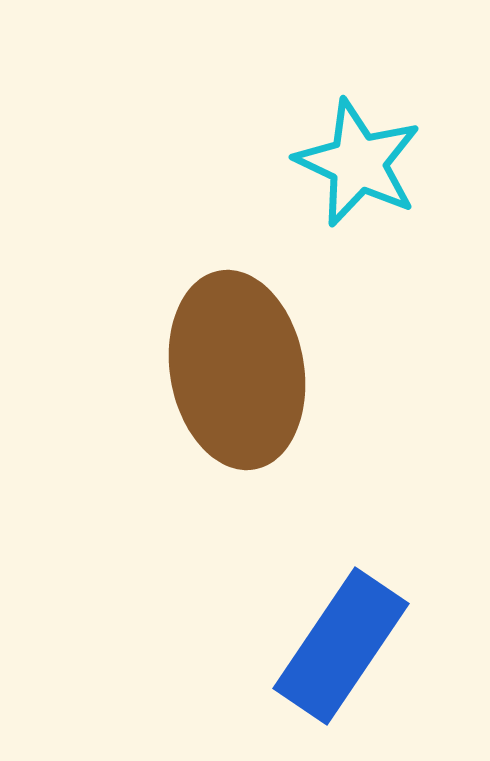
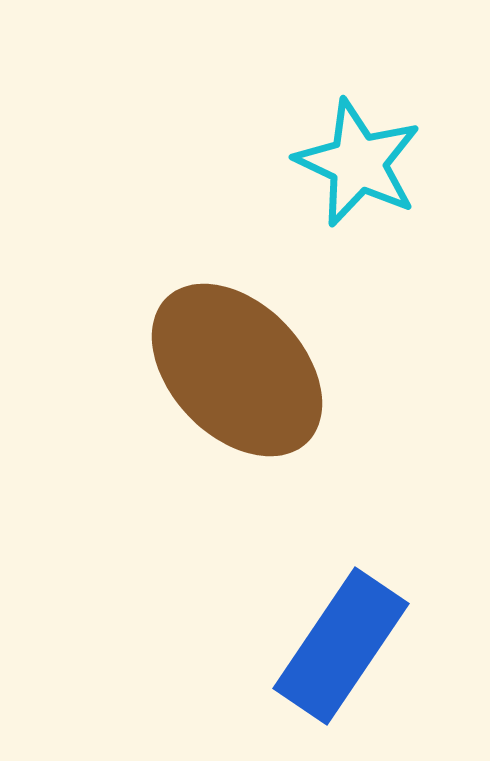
brown ellipse: rotated 34 degrees counterclockwise
